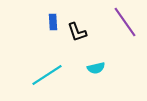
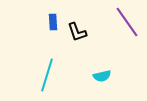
purple line: moved 2 px right
cyan semicircle: moved 6 px right, 8 px down
cyan line: rotated 40 degrees counterclockwise
